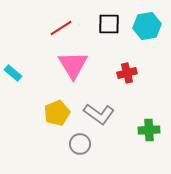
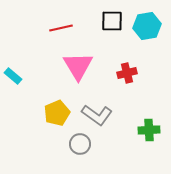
black square: moved 3 px right, 3 px up
red line: rotated 20 degrees clockwise
pink triangle: moved 5 px right, 1 px down
cyan rectangle: moved 3 px down
gray L-shape: moved 2 px left, 1 px down
